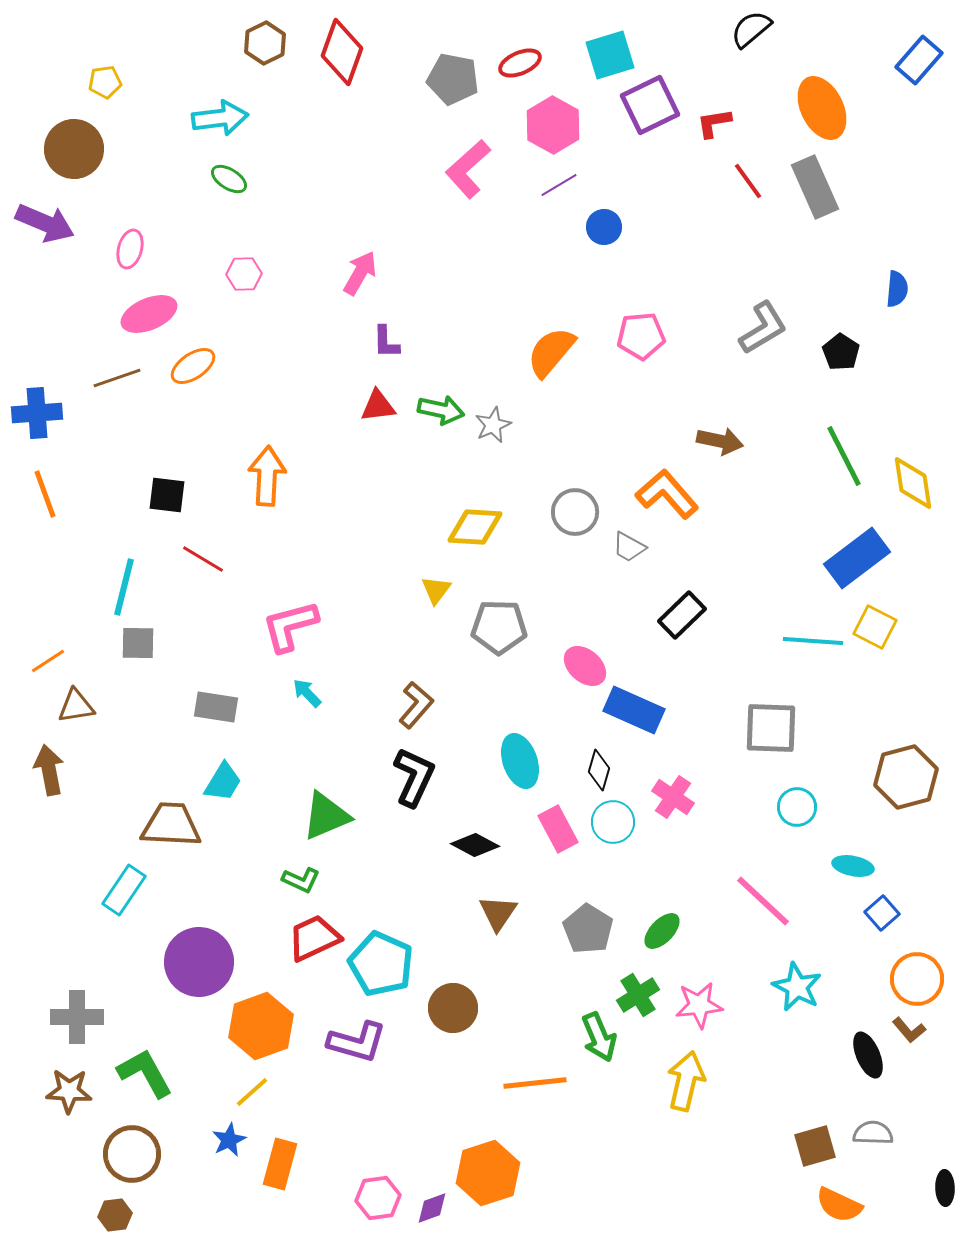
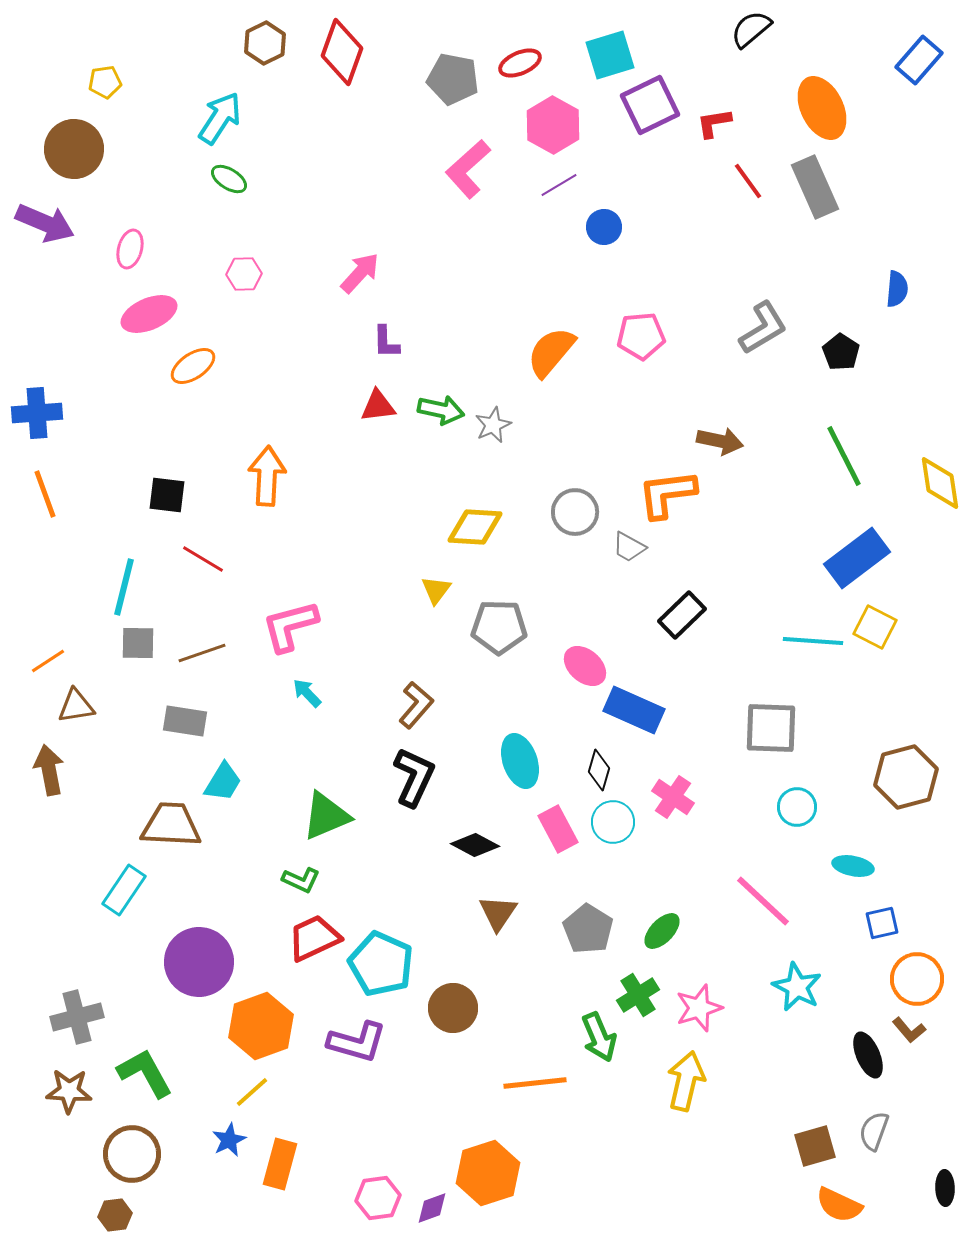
cyan arrow at (220, 118): rotated 50 degrees counterclockwise
pink arrow at (360, 273): rotated 12 degrees clockwise
brown line at (117, 378): moved 85 px right, 275 px down
yellow diamond at (913, 483): moved 27 px right
orange L-shape at (667, 494): rotated 56 degrees counterclockwise
gray rectangle at (216, 707): moved 31 px left, 14 px down
blue square at (882, 913): moved 10 px down; rotated 28 degrees clockwise
pink star at (699, 1005): moved 3 px down; rotated 12 degrees counterclockwise
gray cross at (77, 1017): rotated 15 degrees counterclockwise
gray semicircle at (873, 1133): moved 1 px right, 2 px up; rotated 72 degrees counterclockwise
